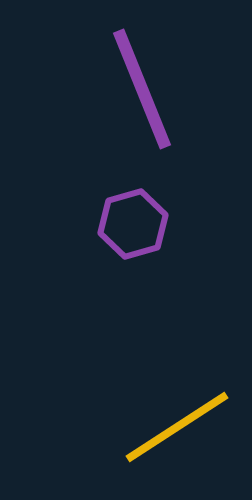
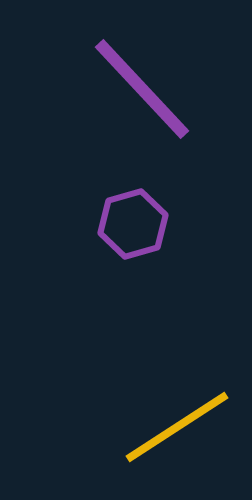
purple line: rotated 21 degrees counterclockwise
